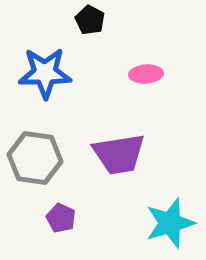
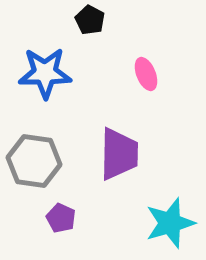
pink ellipse: rotated 72 degrees clockwise
purple trapezoid: rotated 80 degrees counterclockwise
gray hexagon: moved 1 px left, 3 px down
